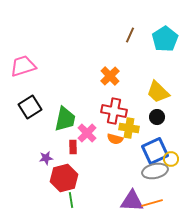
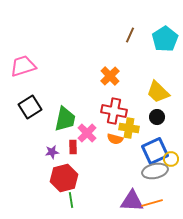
purple star: moved 6 px right, 6 px up
